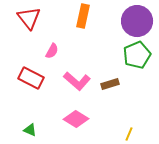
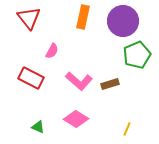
orange rectangle: moved 1 px down
purple circle: moved 14 px left
pink L-shape: moved 2 px right
green triangle: moved 8 px right, 3 px up
yellow line: moved 2 px left, 5 px up
